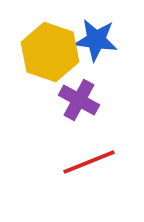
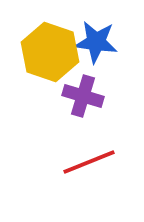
blue star: moved 2 px down
purple cross: moved 4 px right, 4 px up; rotated 12 degrees counterclockwise
